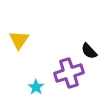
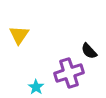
yellow triangle: moved 5 px up
